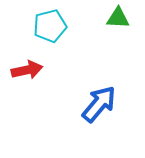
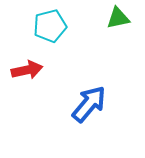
green triangle: rotated 15 degrees counterclockwise
blue arrow: moved 10 px left
